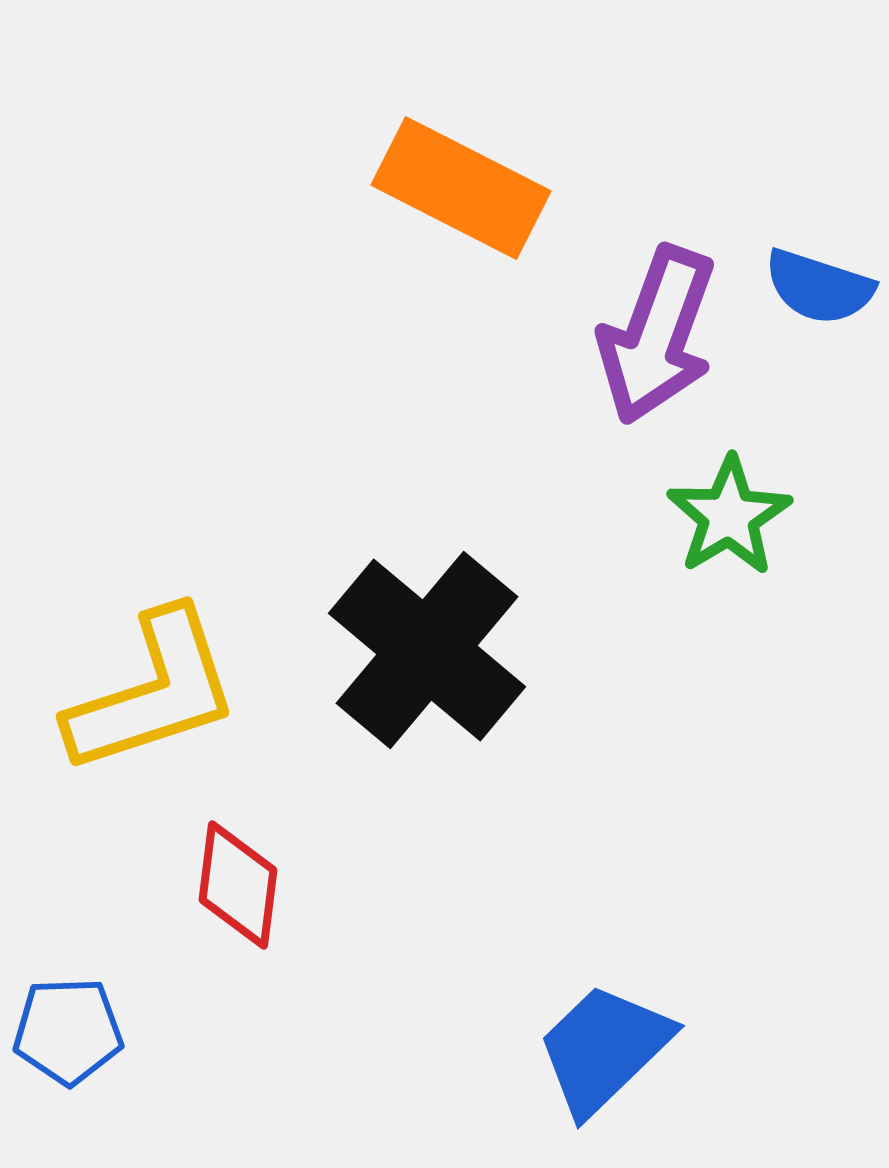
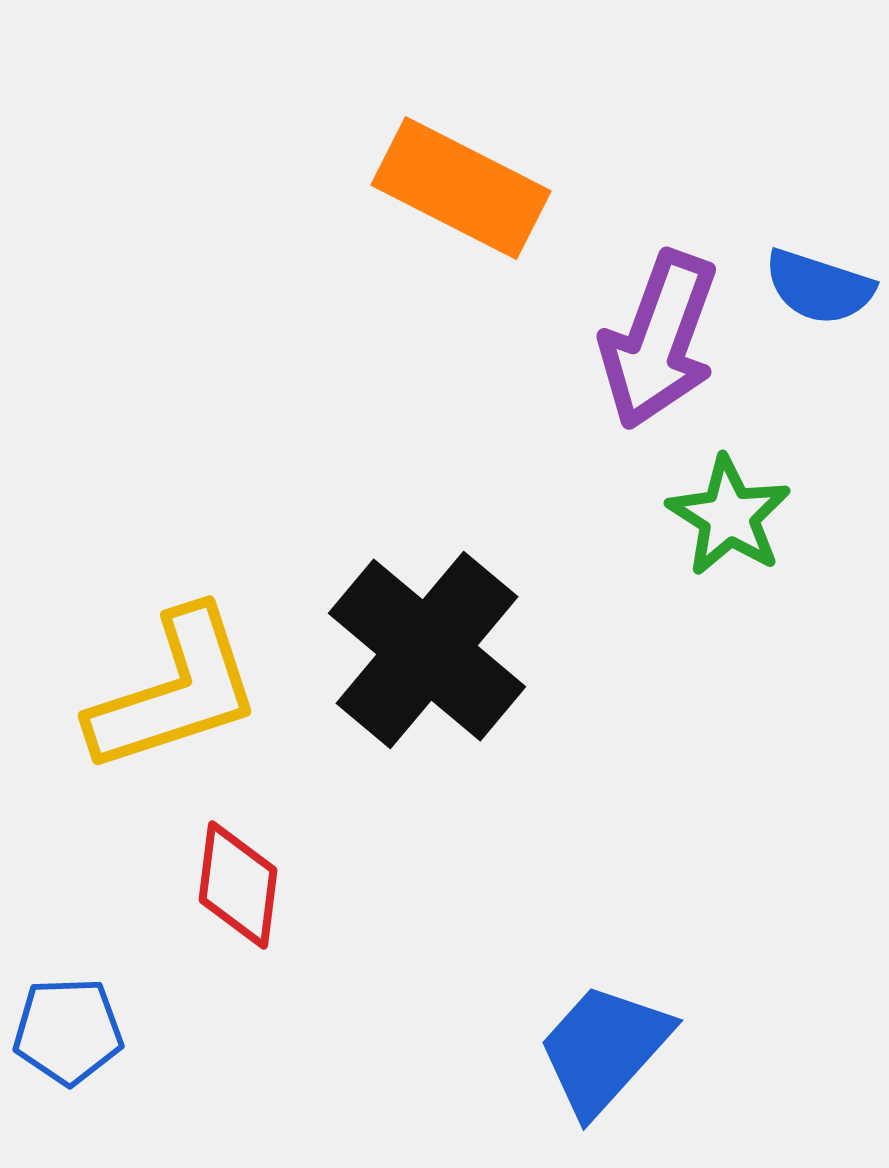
purple arrow: moved 2 px right, 5 px down
green star: rotated 9 degrees counterclockwise
yellow L-shape: moved 22 px right, 1 px up
blue trapezoid: rotated 4 degrees counterclockwise
